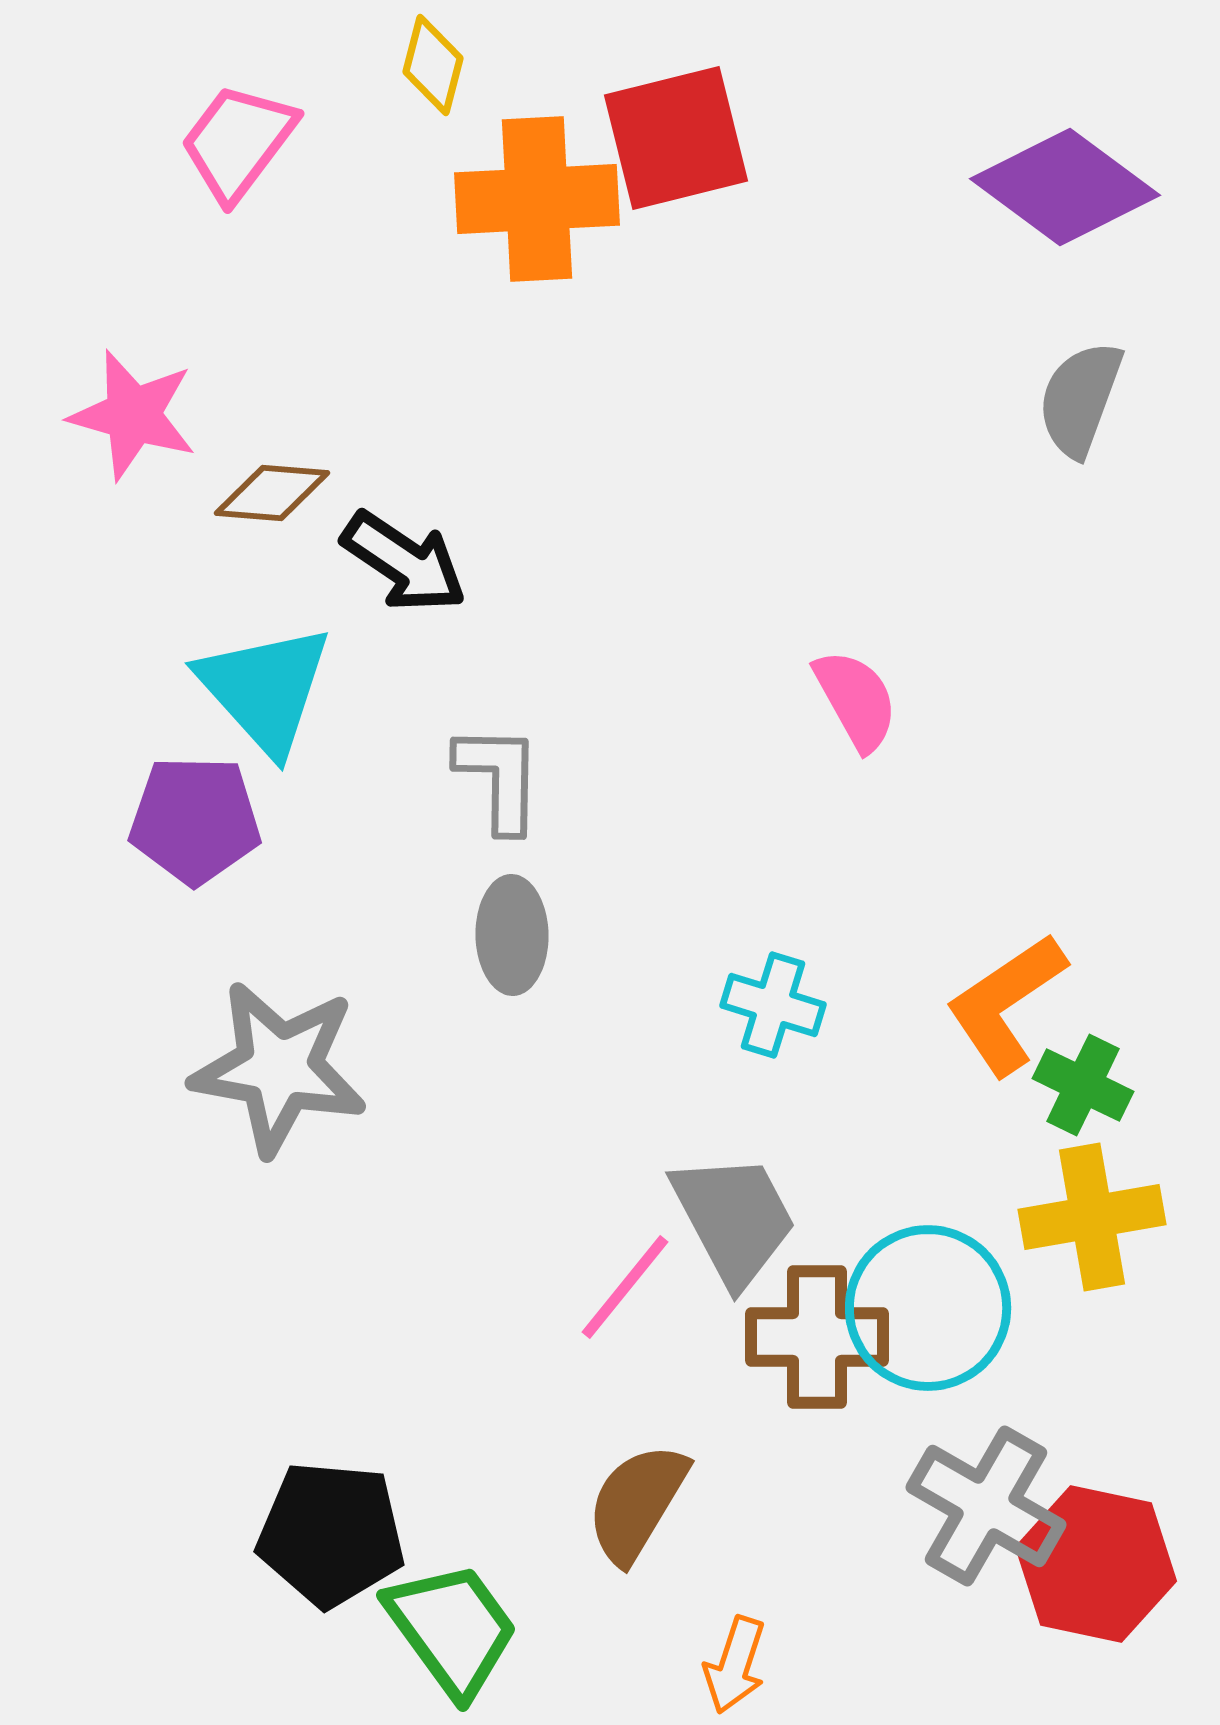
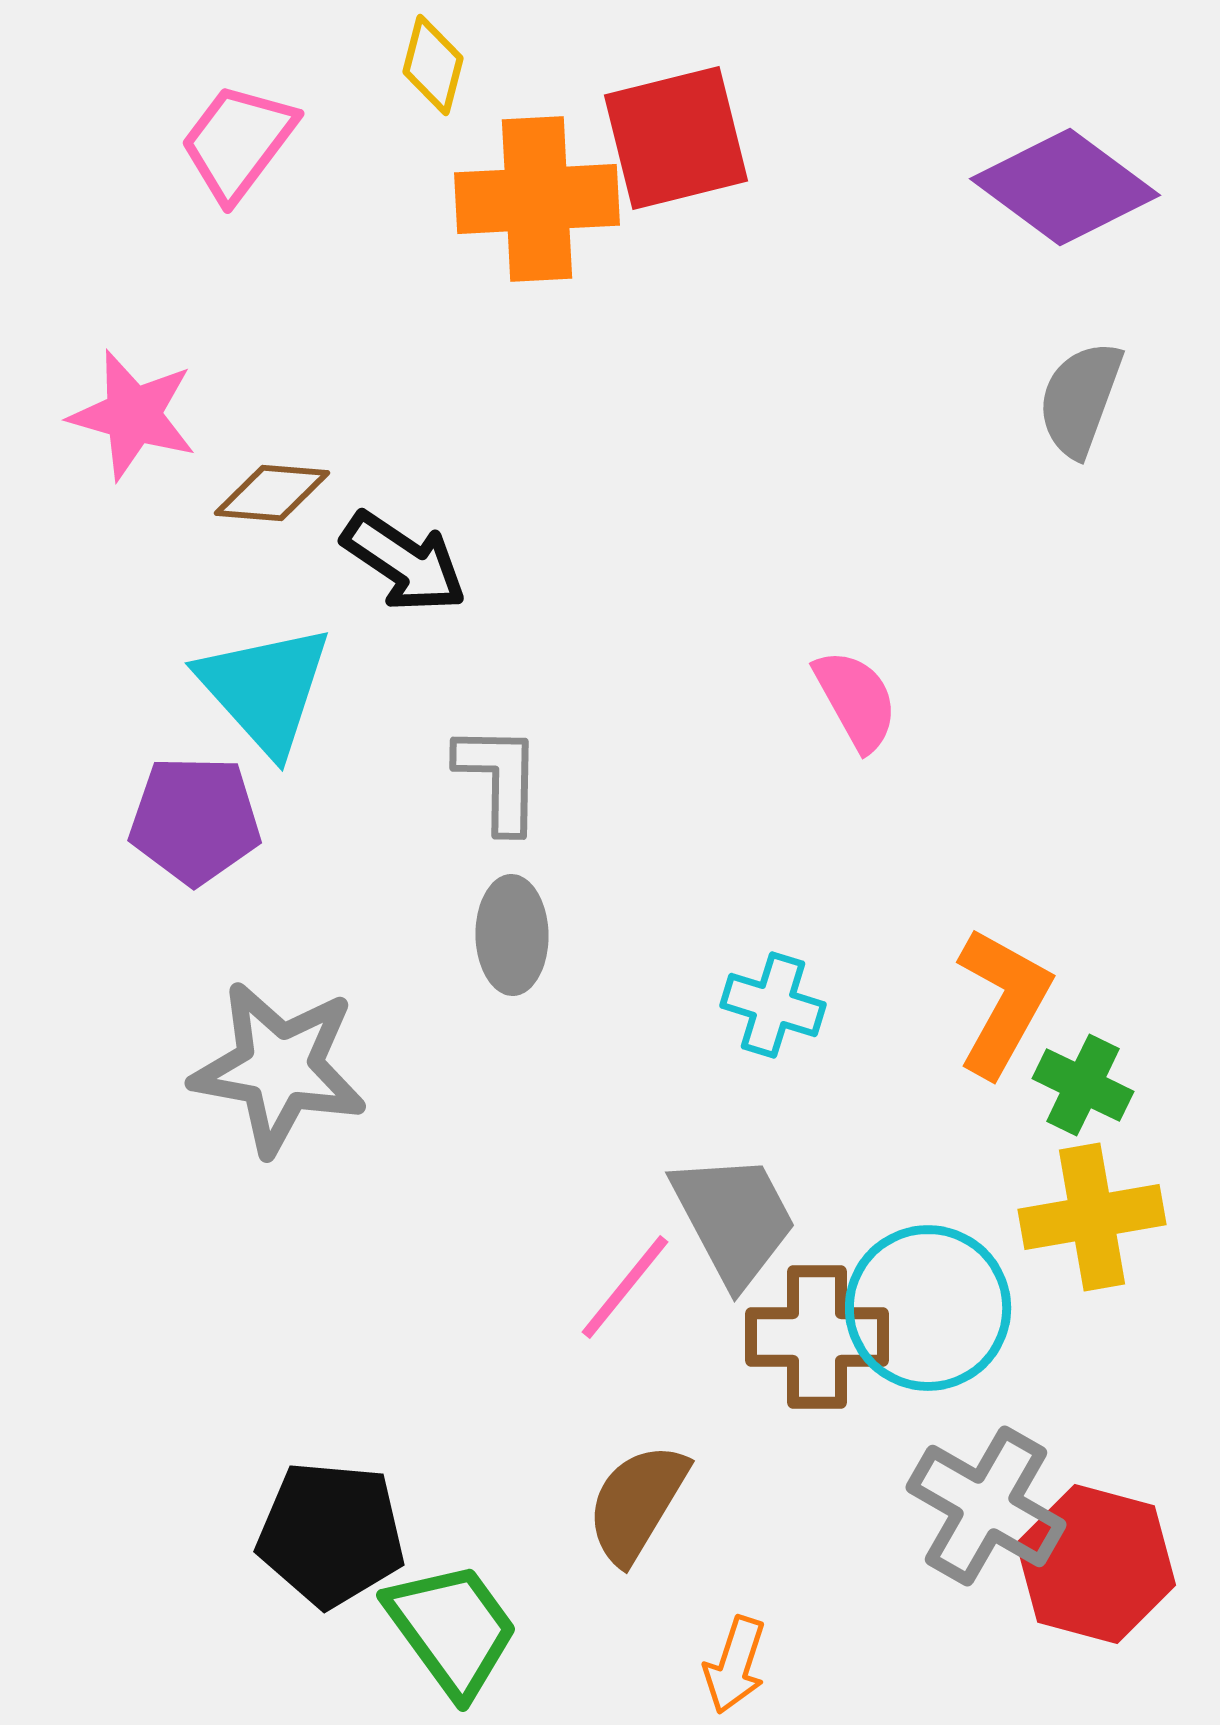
orange L-shape: moved 3 px left, 2 px up; rotated 153 degrees clockwise
red hexagon: rotated 3 degrees clockwise
